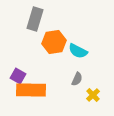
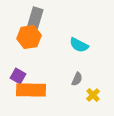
orange hexagon: moved 25 px left, 5 px up
cyan semicircle: moved 1 px right, 6 px up
